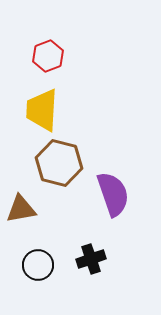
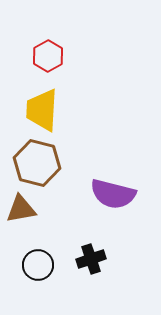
red hexagon: rotated 8 degrees counterclockwise
brown hexagon: moved 22 px left
purple semicircle: rotated 123 degrees clockwise
